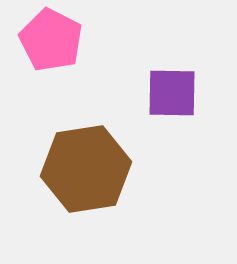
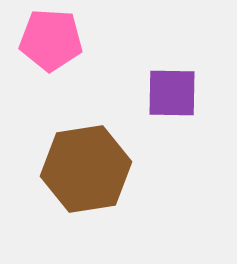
pink pentagon: rotated 24 degrees counterclockwise
